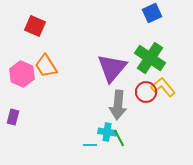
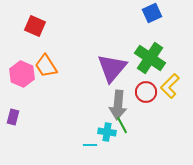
yellow L-shape: moved 7 px right, 1 px up; rotated 95 degrees counterclockwise
green line: moved 3 px right, 13 px up
